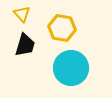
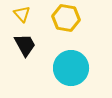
yellow hexagon: moved 4 px right, 10 px up
black trapezoid: rotated 45 degrees counterclockwise
